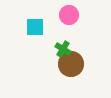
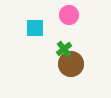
cyan square: moved 1 px down
green cross: moved 1 px right; rotated 21 degrees clockwise
